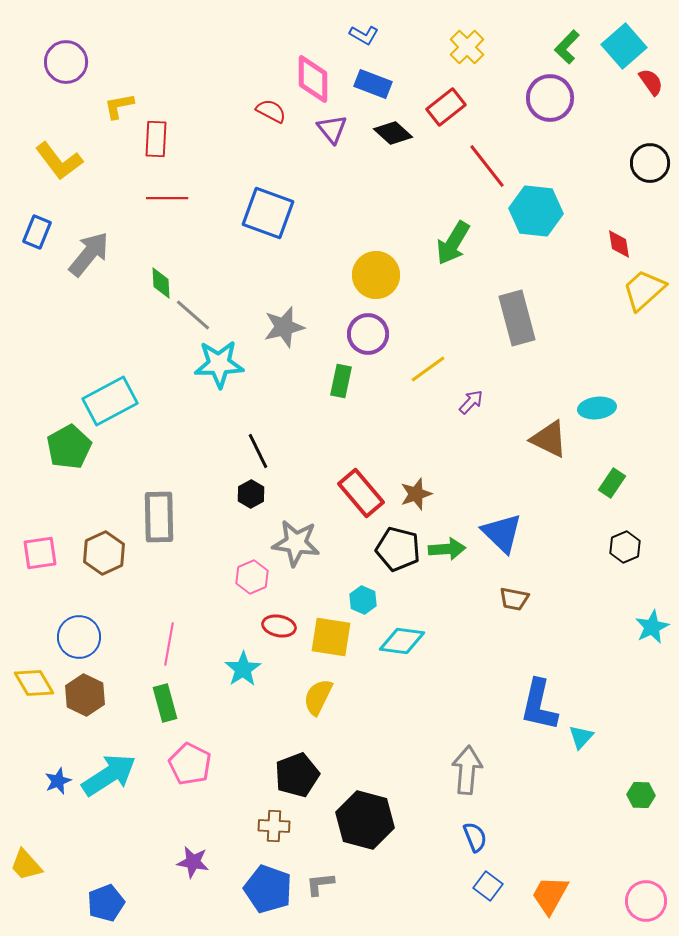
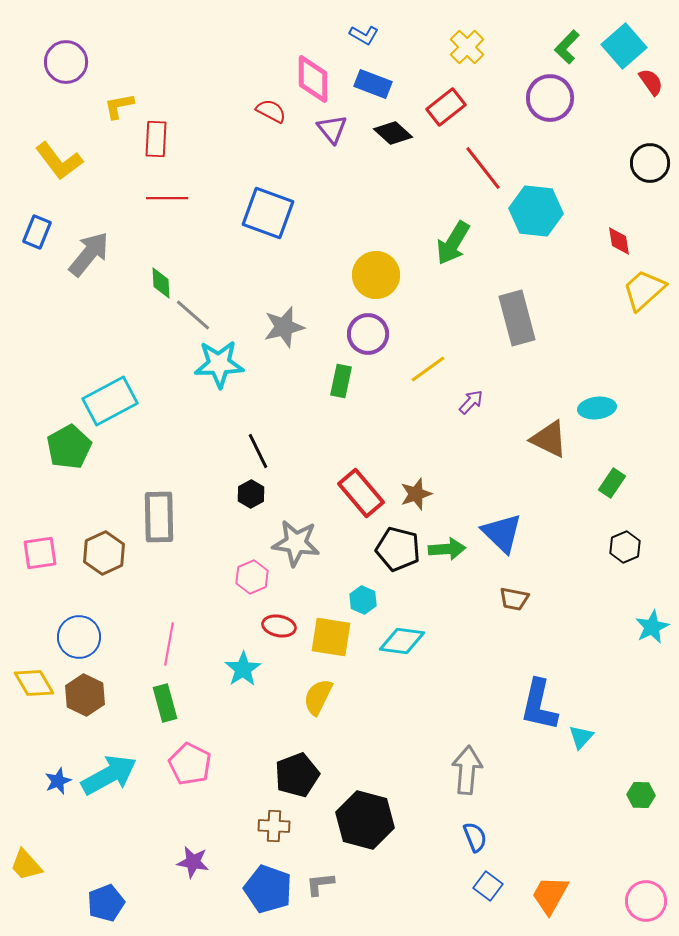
red line at (487, 166): moved 4 px left, 2 px down
red diamond at (619, 244): moved 3 px up
cyan arrow at (109, 775): rotated 4 degrees clockwise
